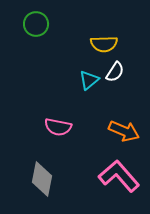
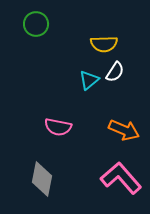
orange arrow: moved 1 px up
pink L-shape: moved 2 px right, 2 px down
